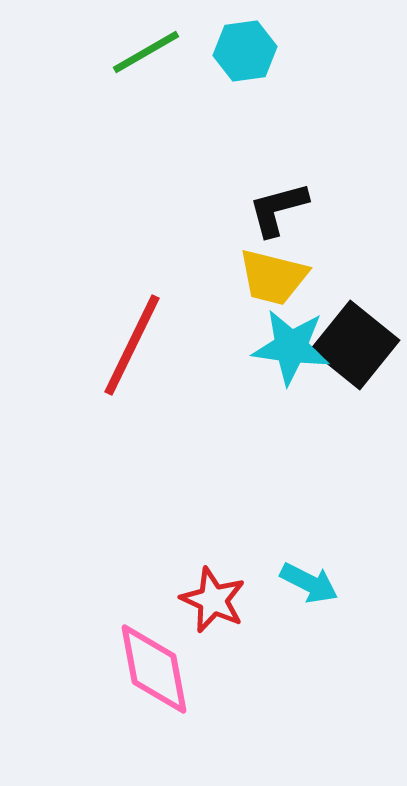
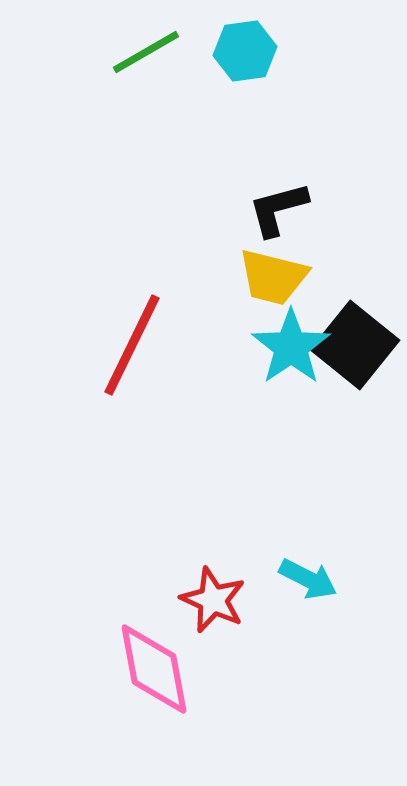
cyan star: rotated 30 degrees clockwise
cyan arrow: moved 1 px left, 4 px up
